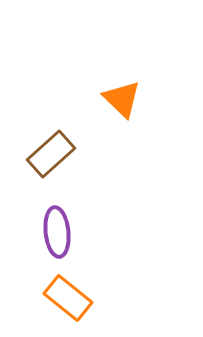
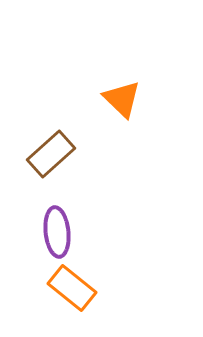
orange rectangle: moved 4 px right, 10 px up
